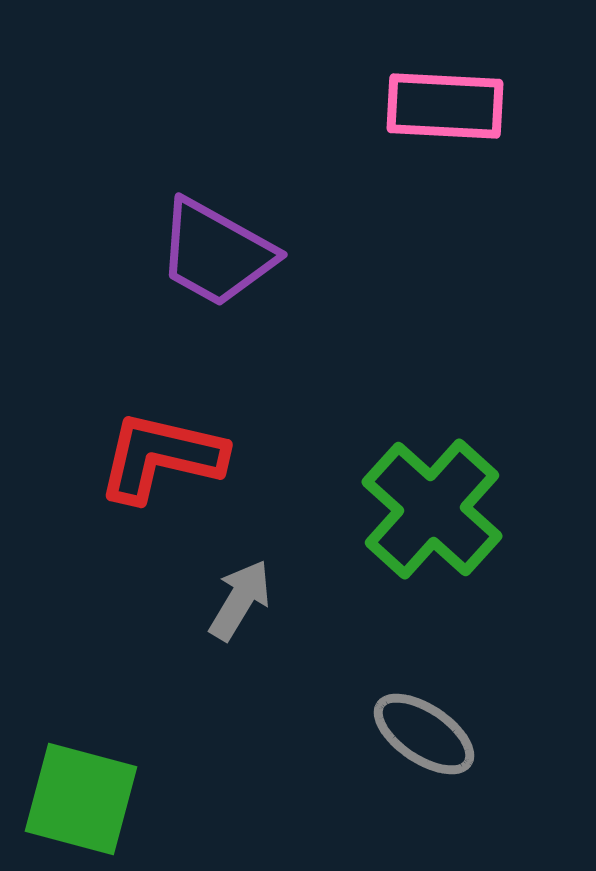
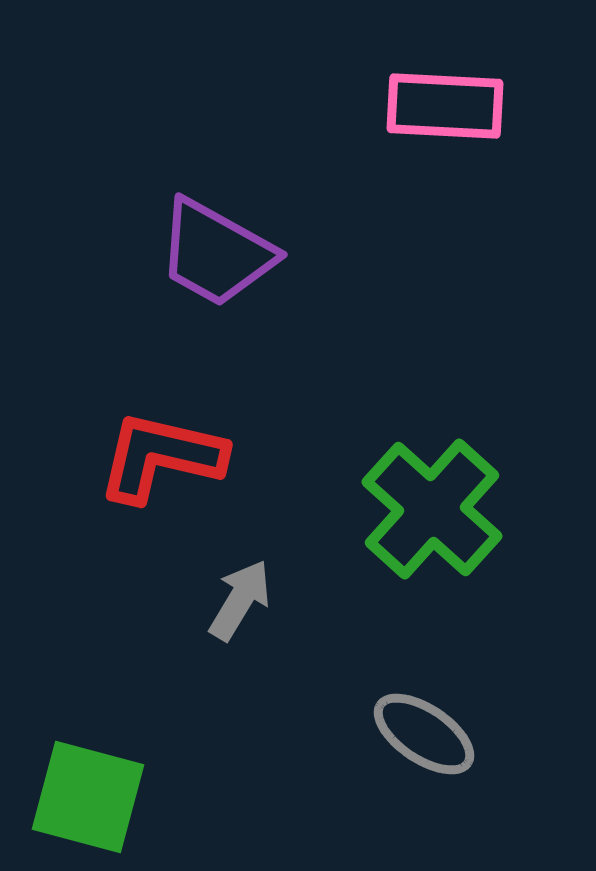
green square: moved 7 px right, 2 px up
